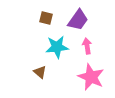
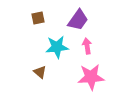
brown square: moved 8 px left; rotated 24 degrees counterclockwise
pink star: rotated 28 degrees counterclockwise
